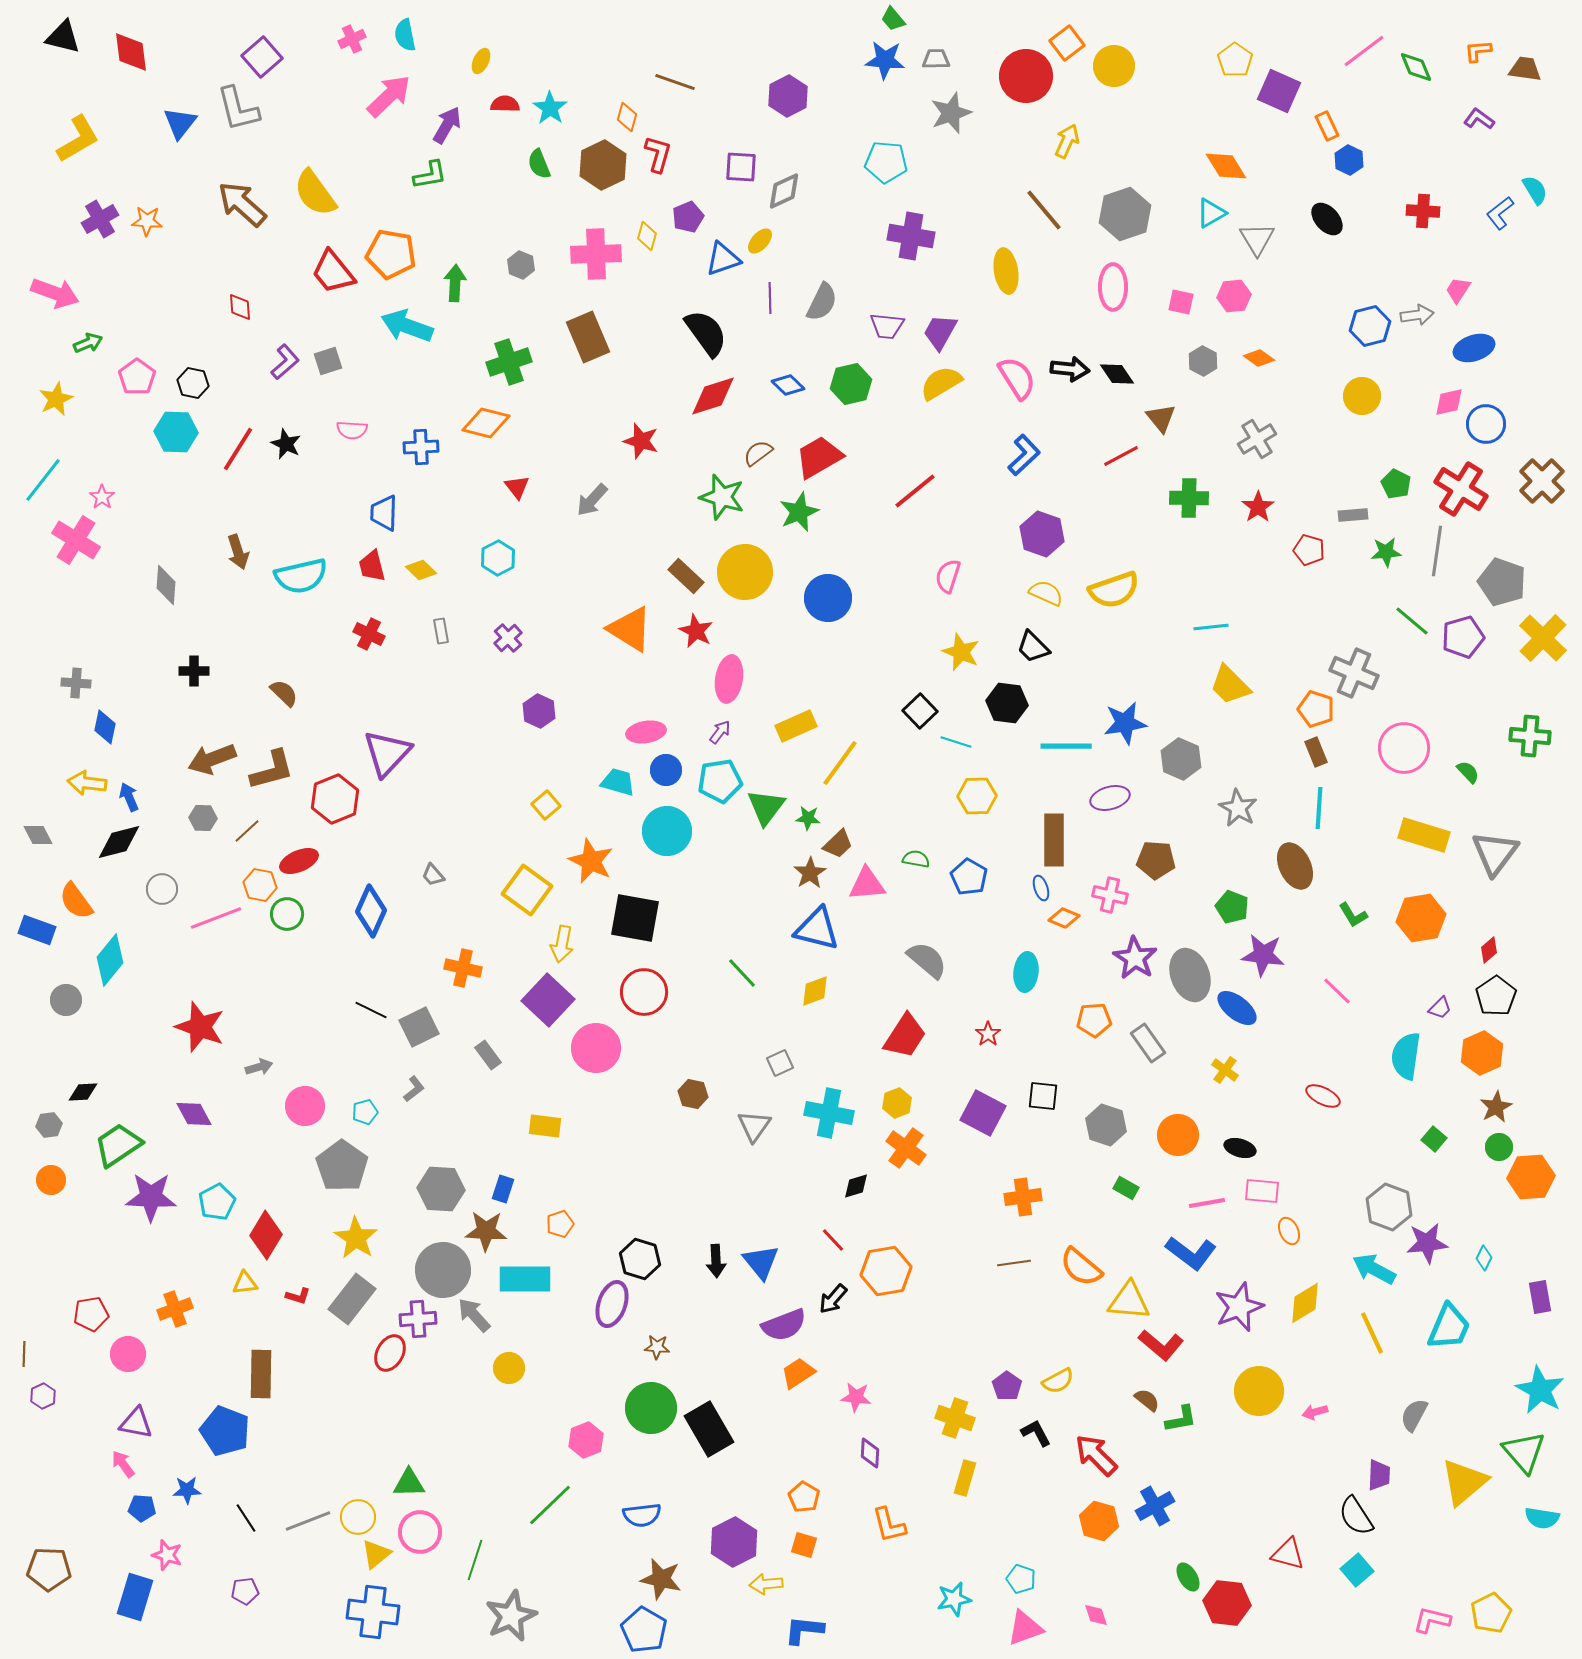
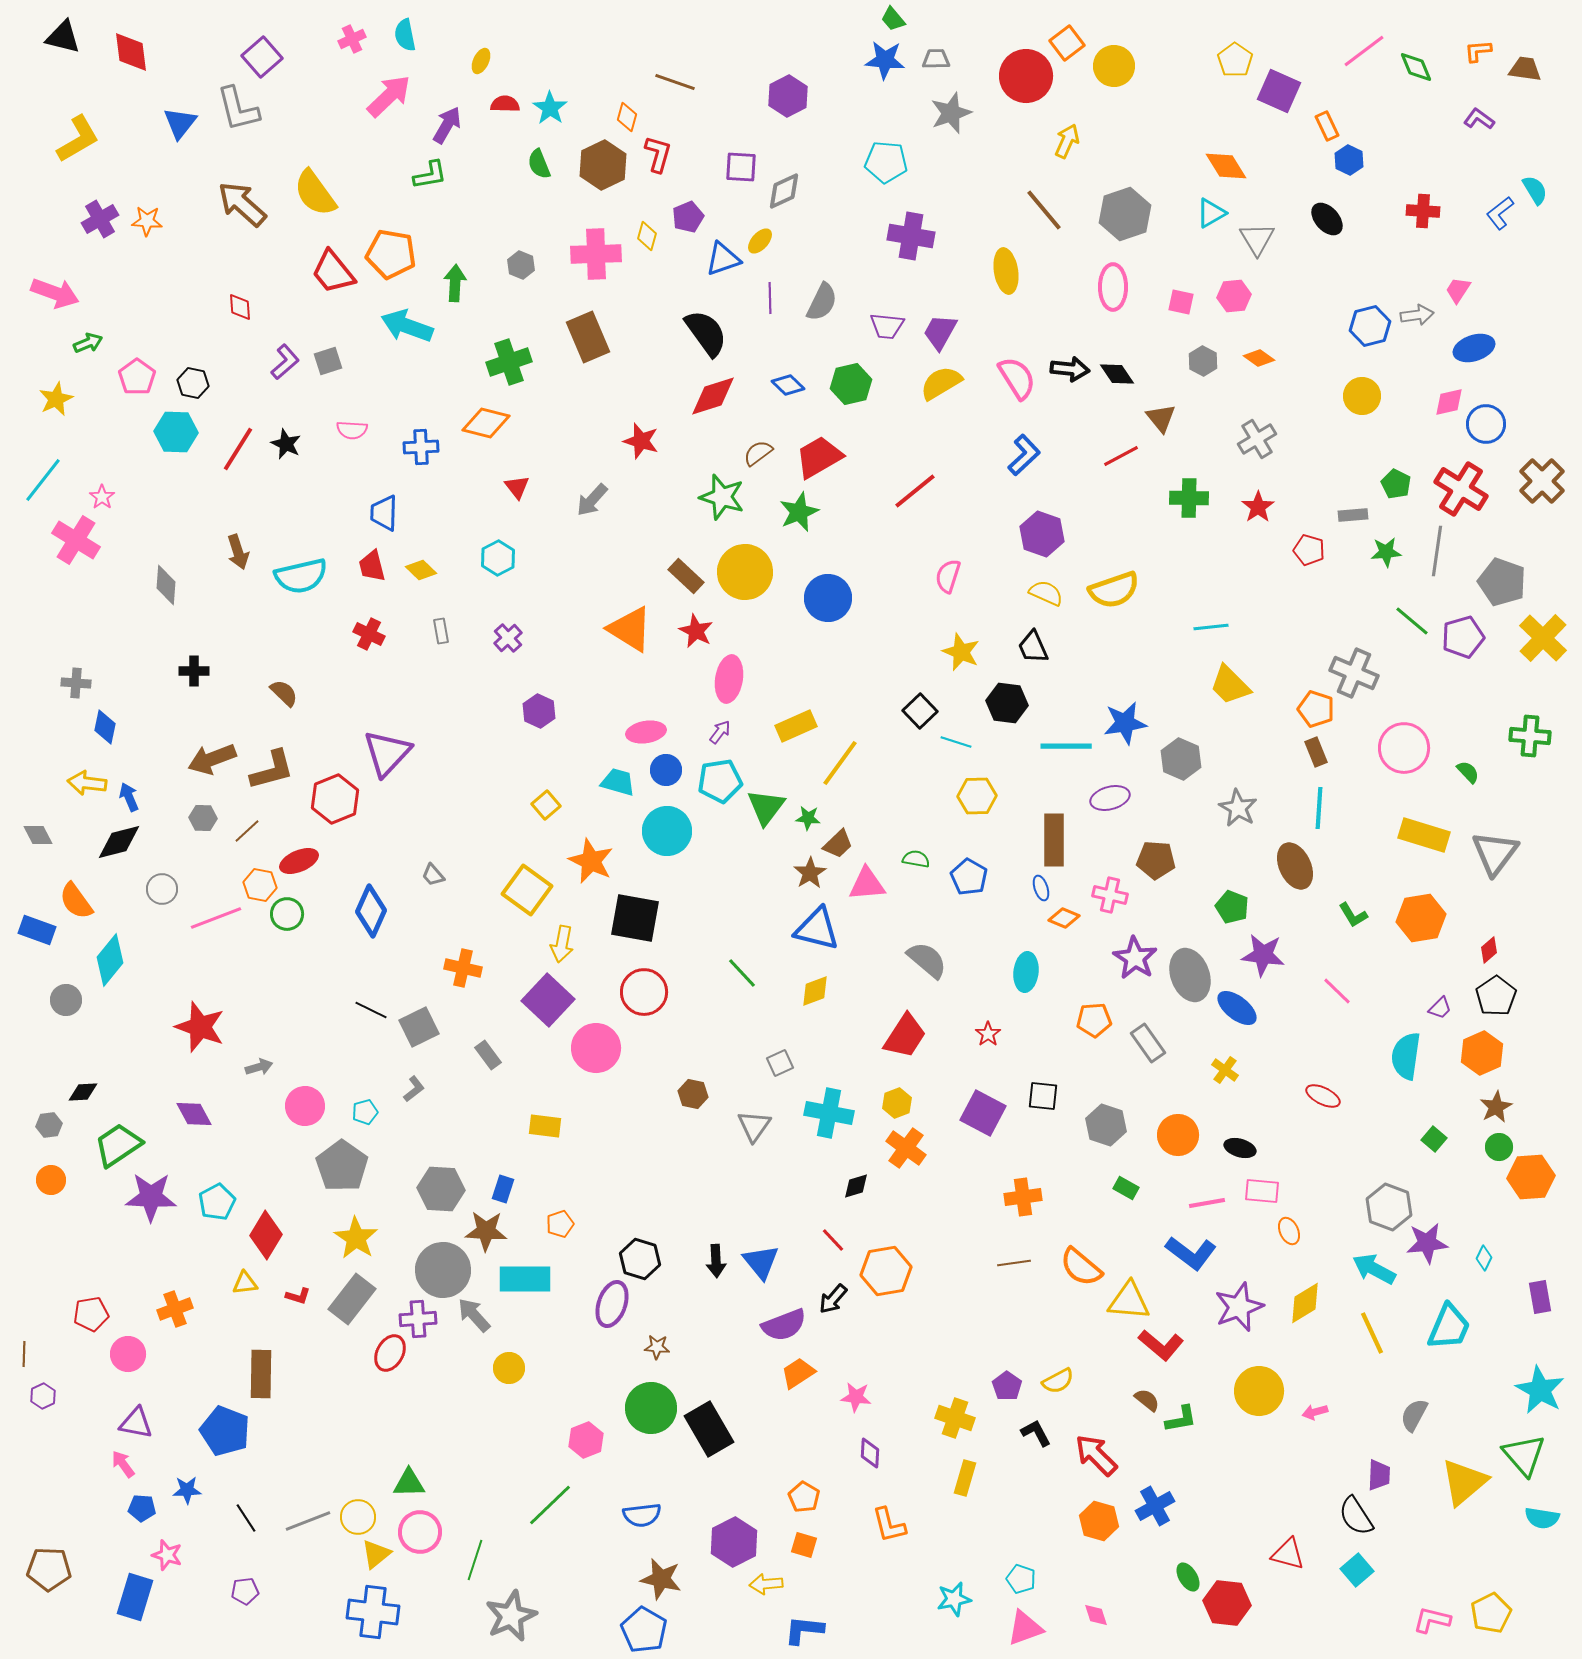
black trapezoid at (1033, 647): rotated 21 degrees clockwise
green triangle at (1524, 1452): moved 3 px down
